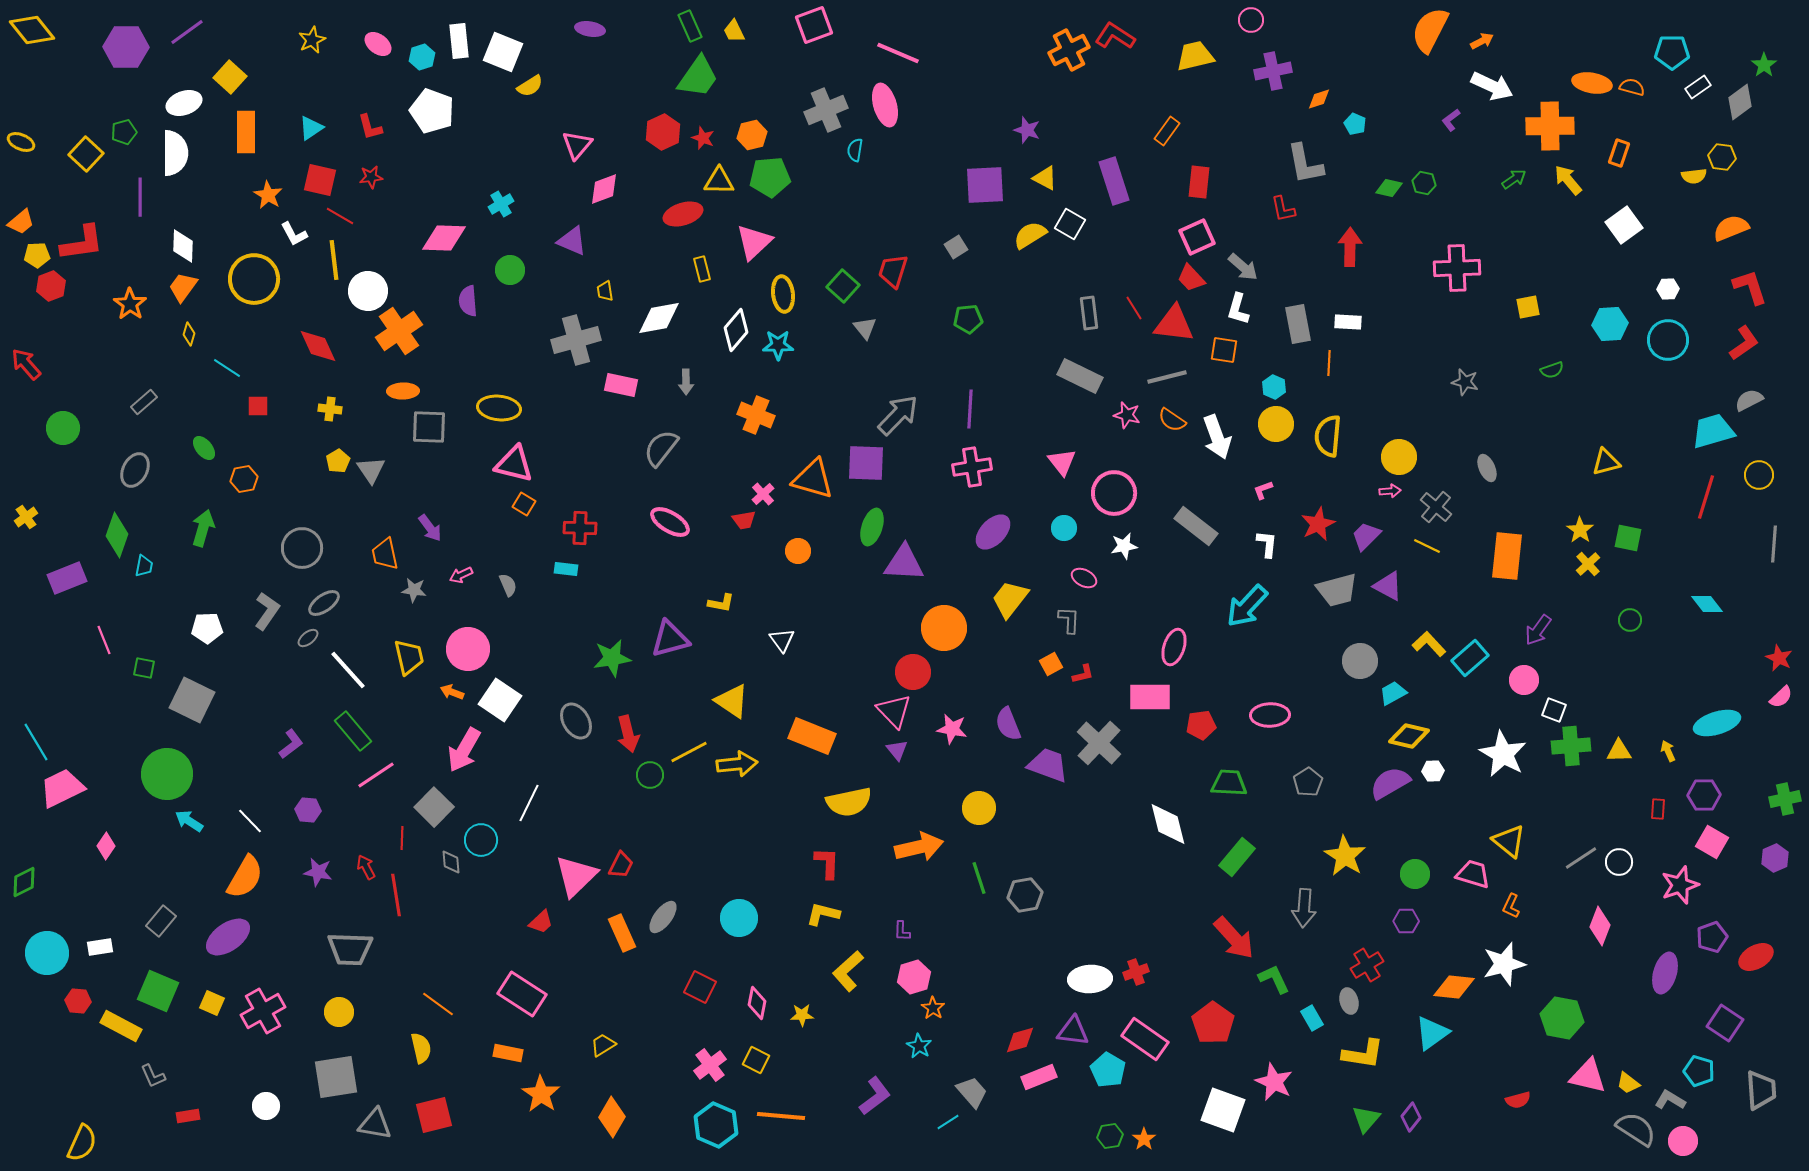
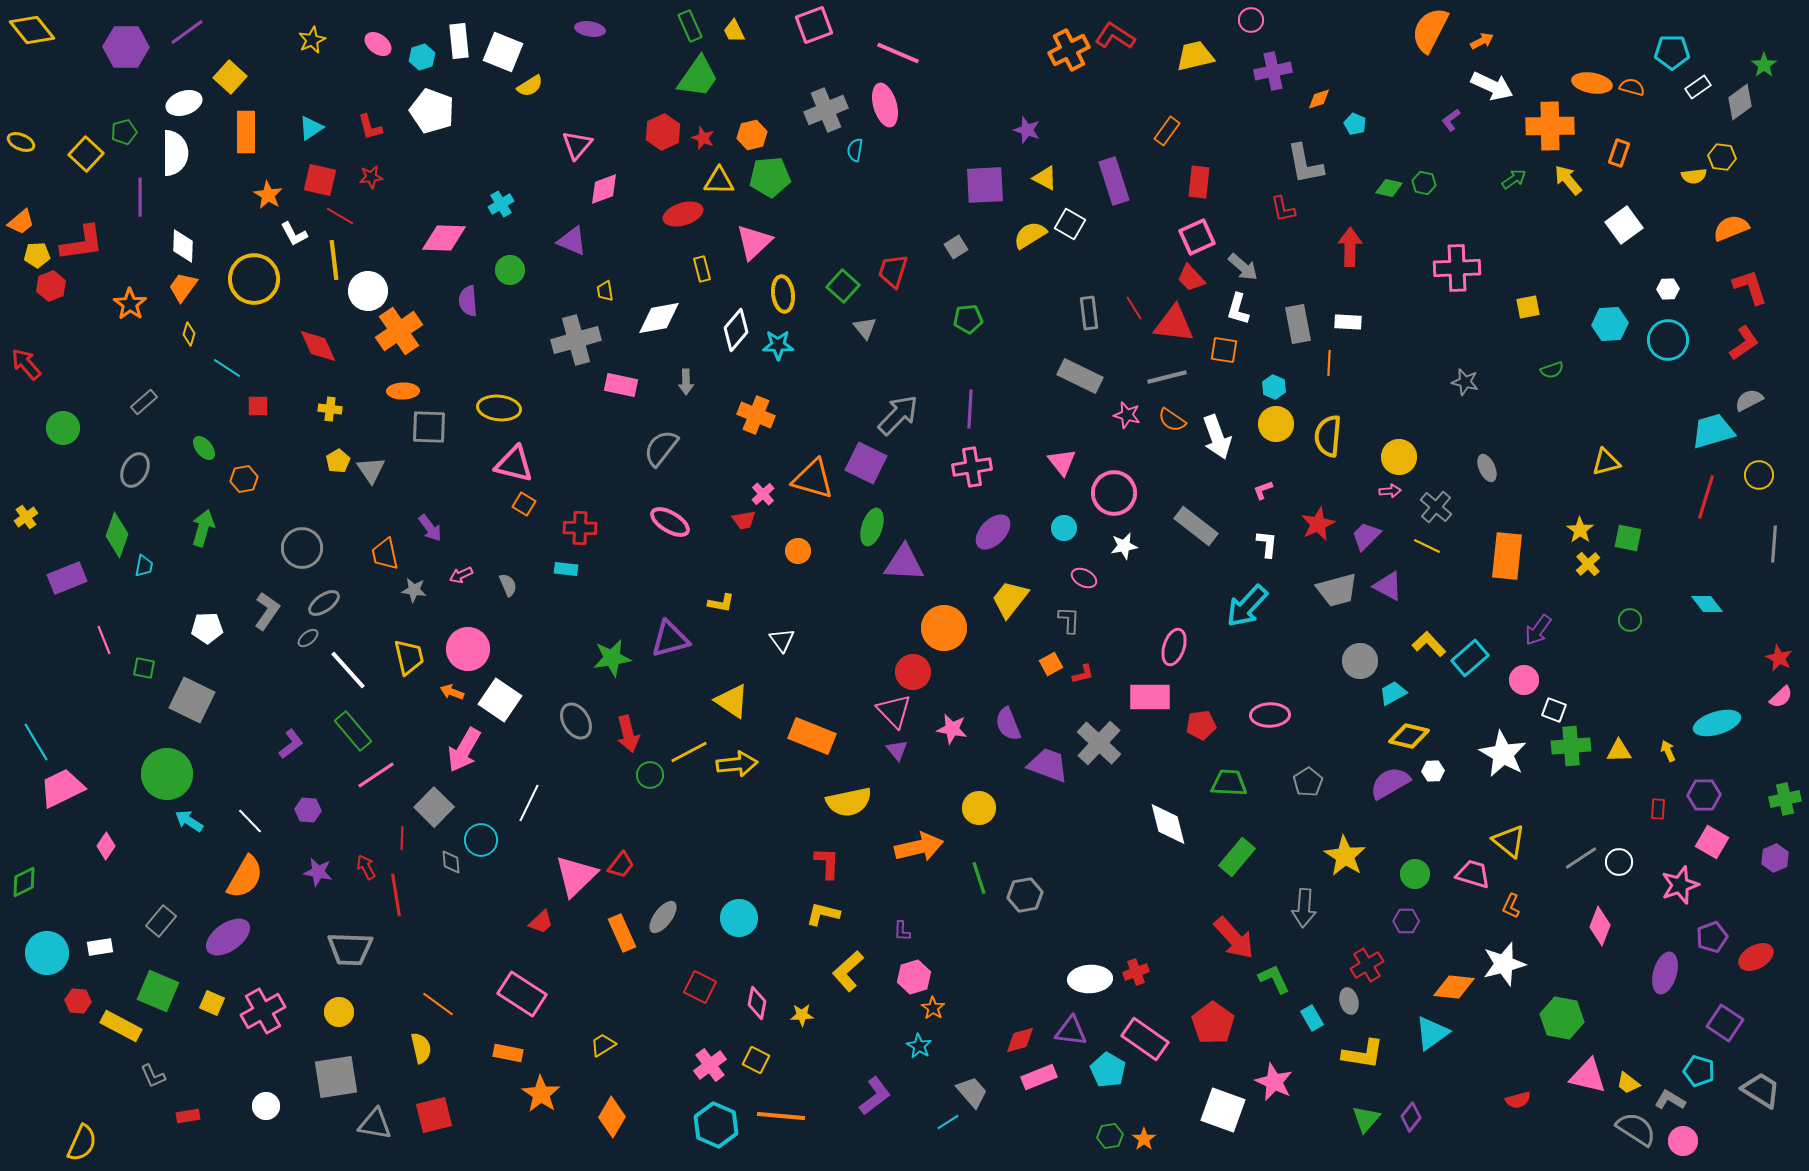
purple square at (866, 463): rotated 24 degrees clockwise
red trapezoid at (621, 865): rotated 12 degrees clockwise
purple triangle at (1073, 1031): moved 2 px left
gray trapezoid at (1761, 1090): rotated 54 degrees counterclockwise
